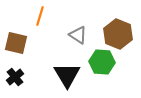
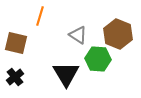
green hexagon: moved 4 px left, 3 px up
black triangle: moved 1 px left, 1 px up
